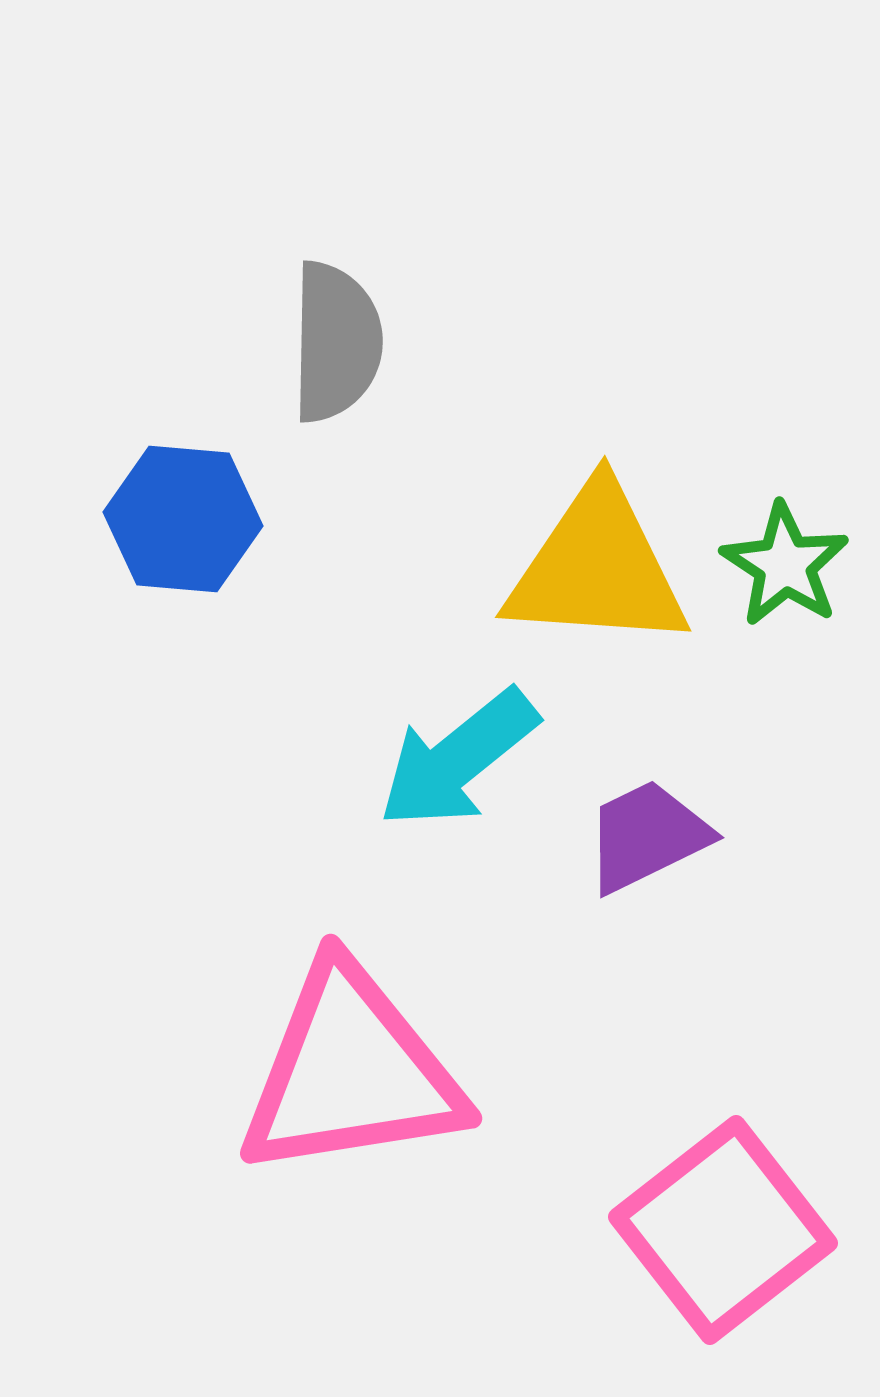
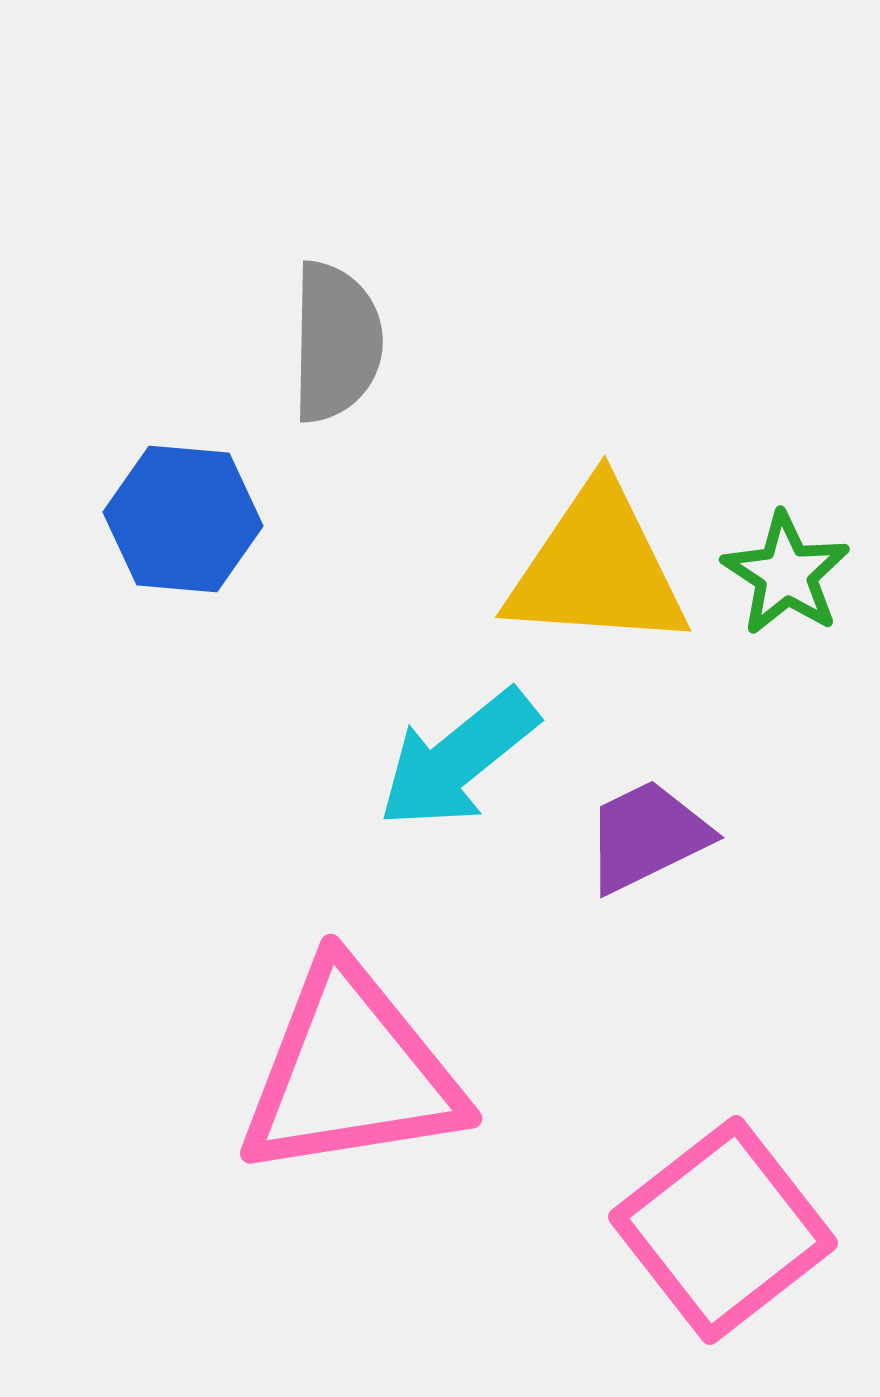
green star: moved 1 px right, 9 px down
